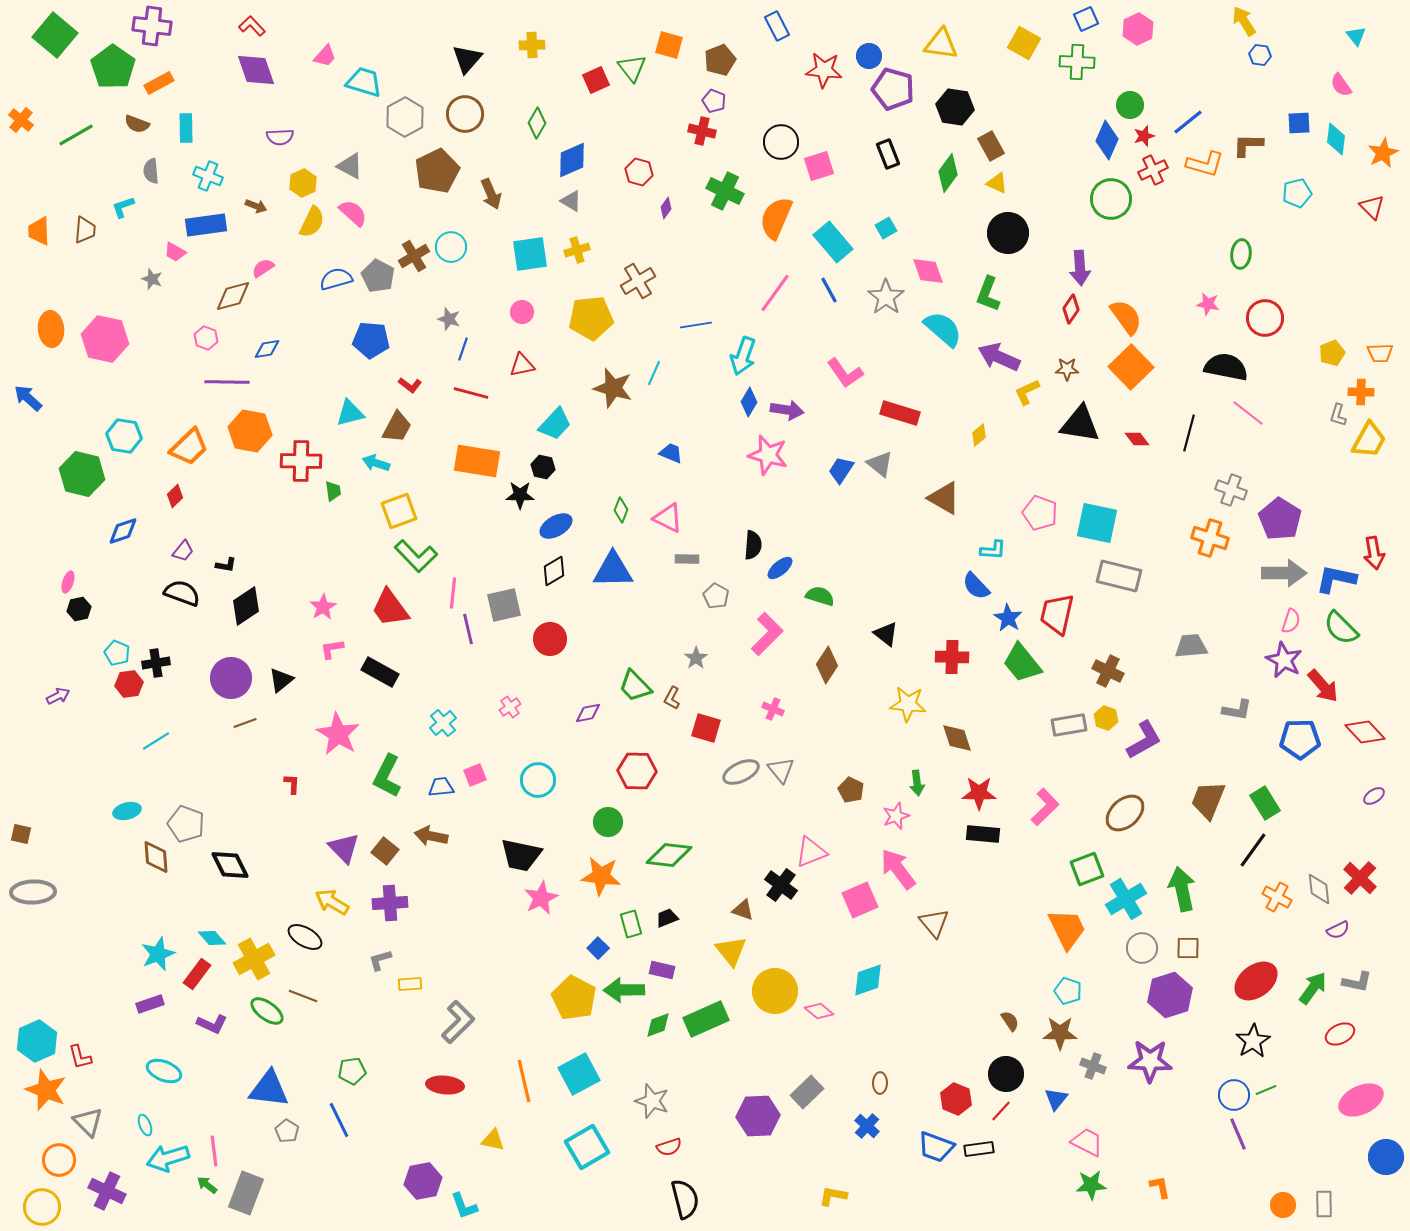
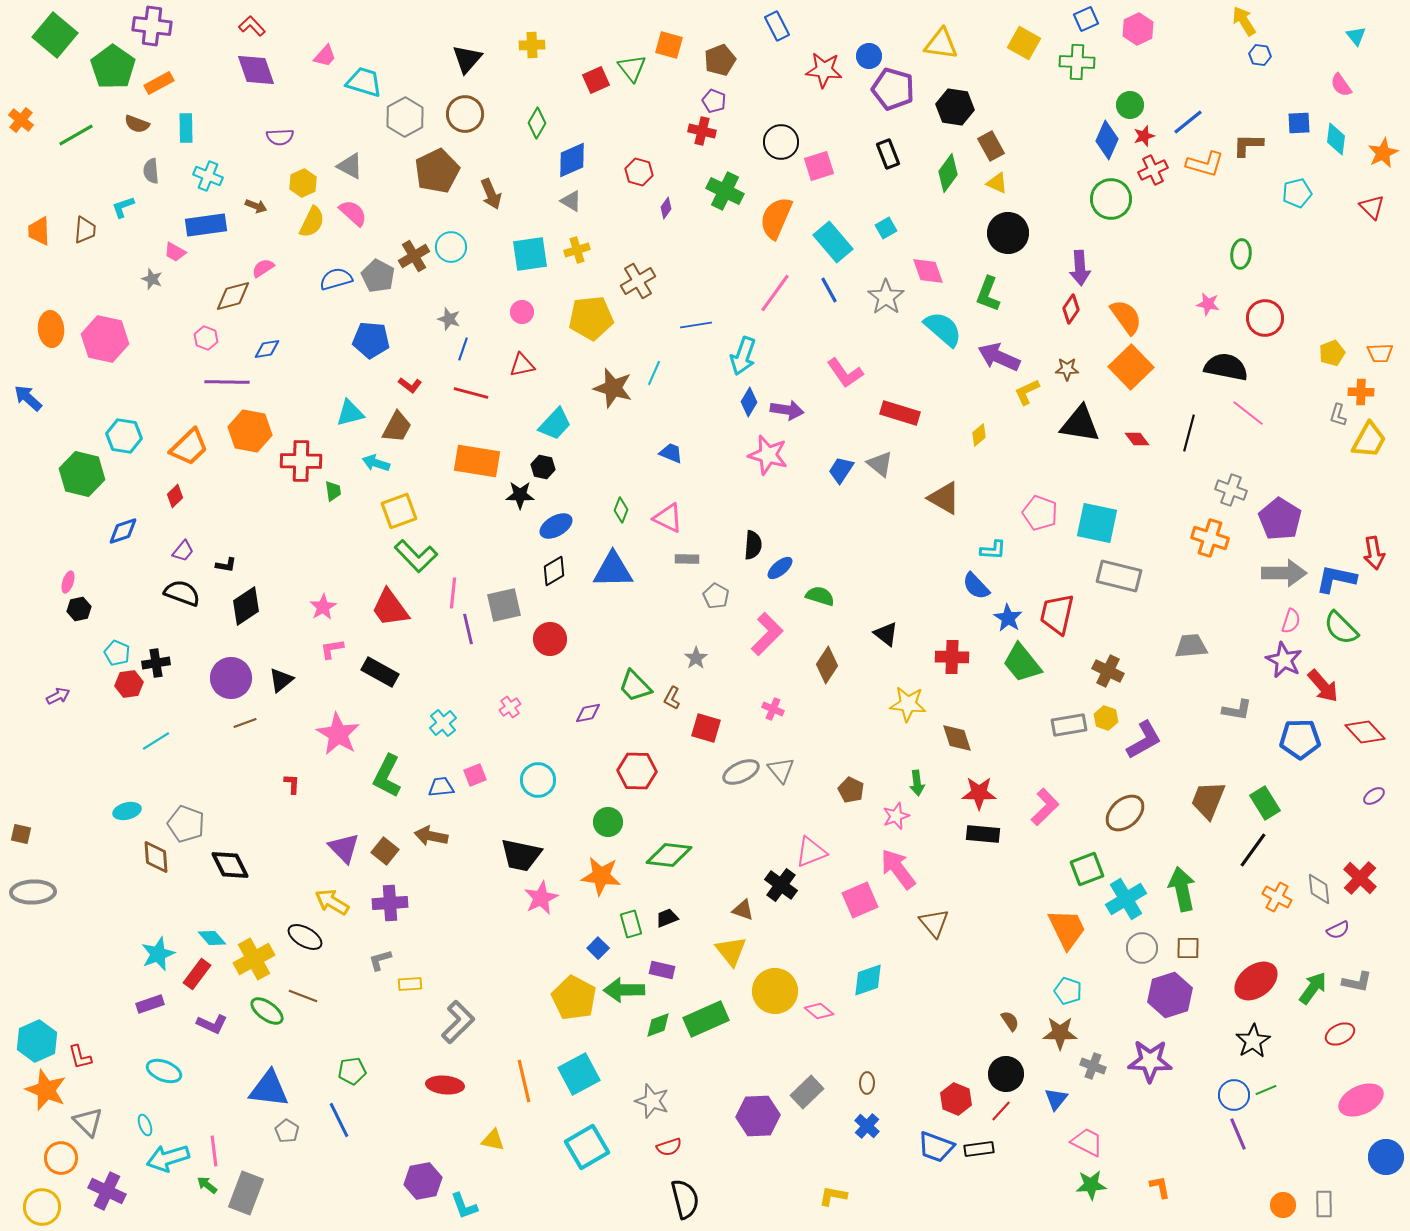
brown ellipse at (880, 1083): moved 13 px left
orange circle at (59, 1160): moved 2 px right, 2 px up
